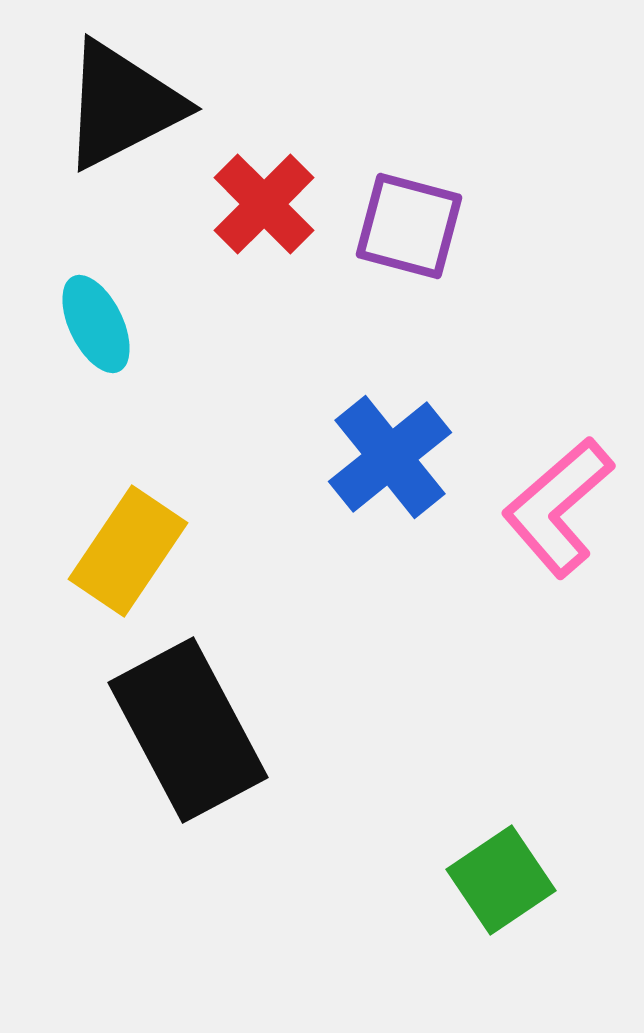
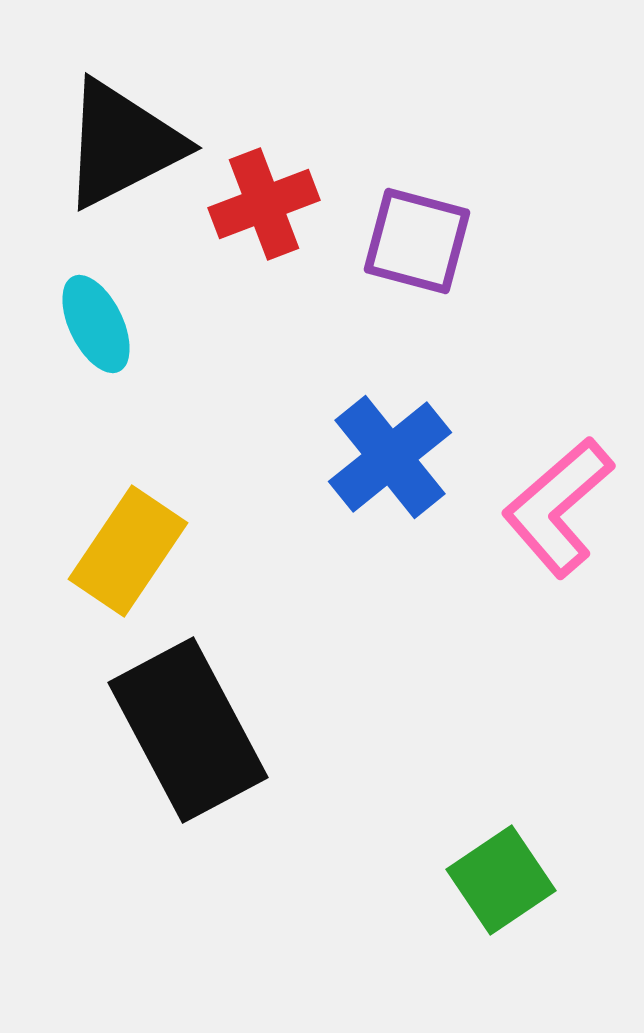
black triangle: moved 39 px down
red cross: rotated 24 degrees clockwise
purple square: moved 8 px right, 15 px down
